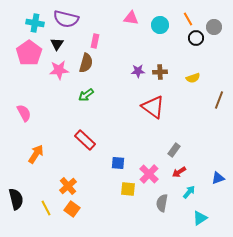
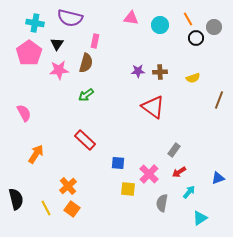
purple semicircle: moved 4 px right, 1 px up
